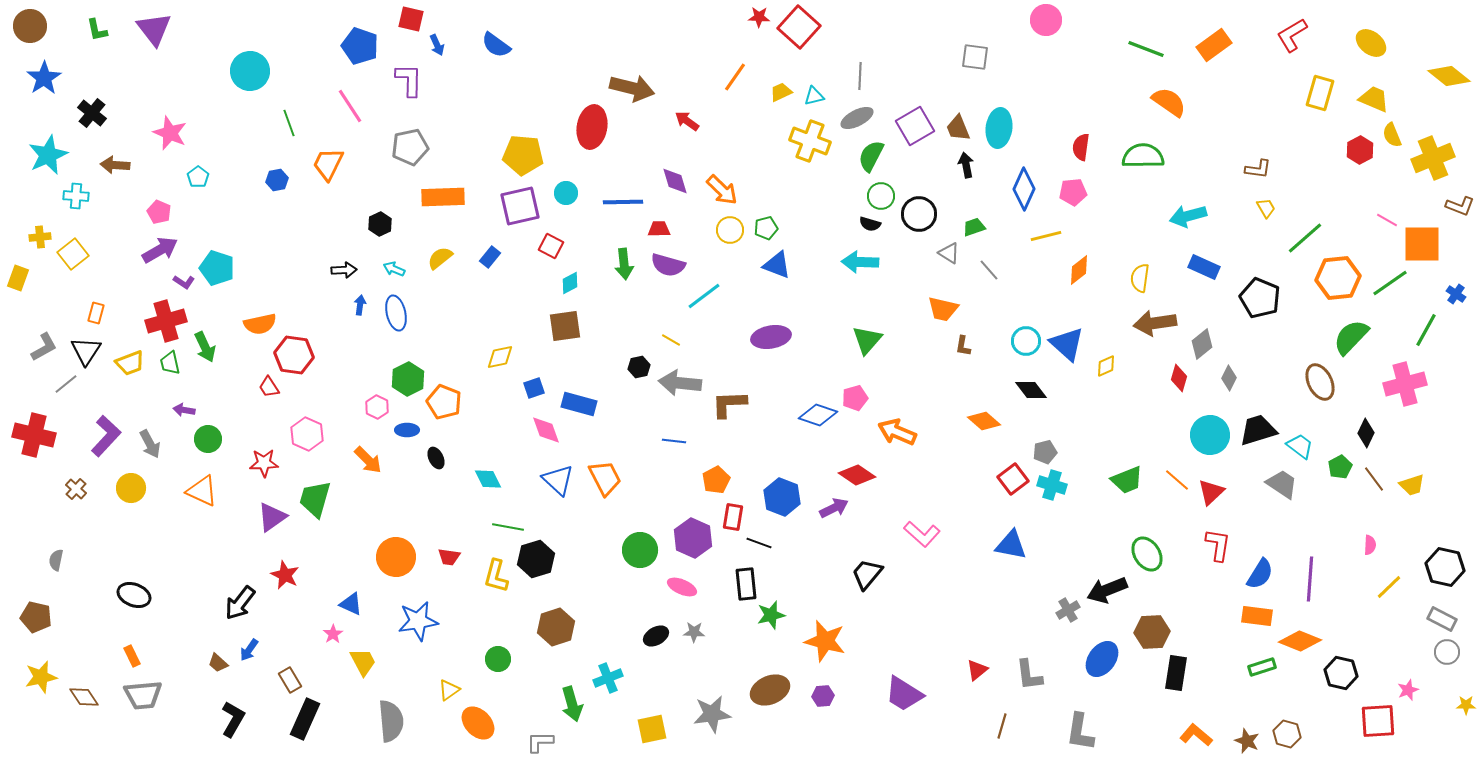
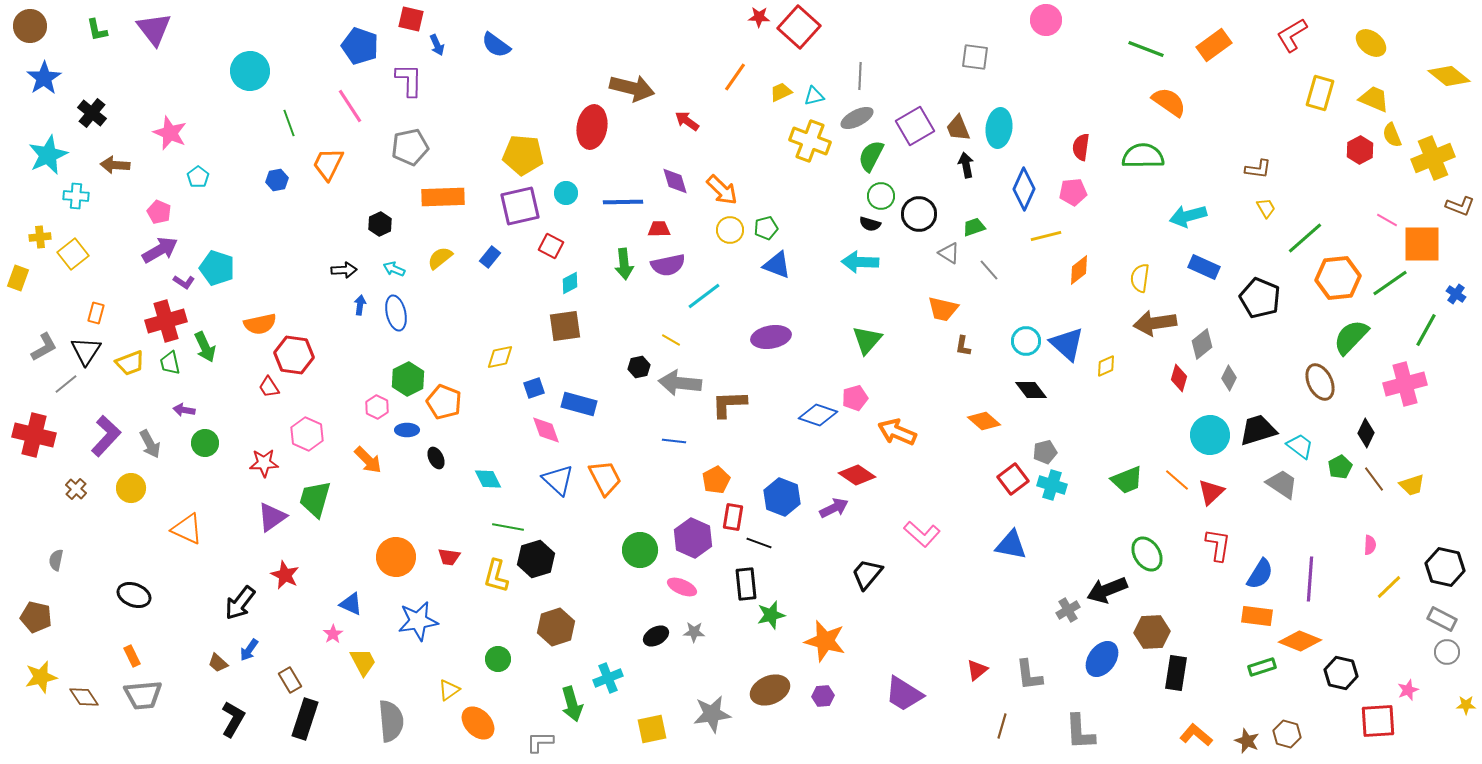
purple semicircle at (668, 265): rotated 28 degrees counterclockwise
green circle at (208, 439): moved 3 px left, 4 px down
orange triangle at (202, 491): moved 15 px left, 38 px down
black rectangle at (305, 719): rotated 6 degrees counterclockwise
gray L-shape at (1080, 732): rotated 12 degrees counterclockwise
